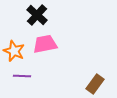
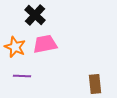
black cross: moved 2 px left
orange star: moved 1 px right, 4 px up
brown rectangle: rotated 42 degrees counterclockwise
